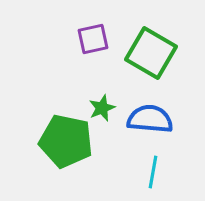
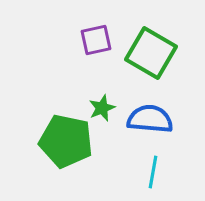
purple square: moved 3 px right, 1 px down
